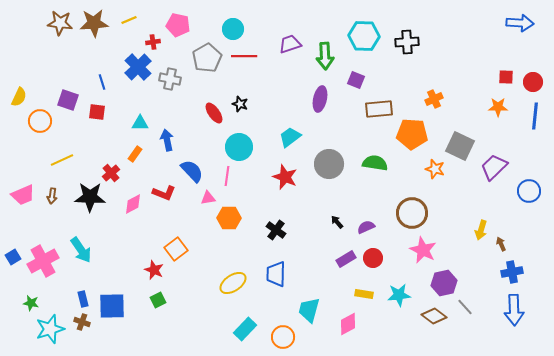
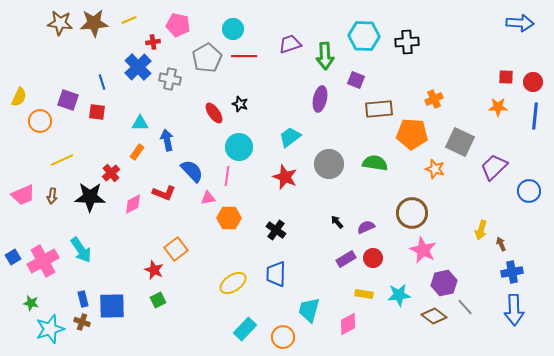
gray square at (460, 146): moved 4 px up
orange rectangle at (135, 154): moved 2 px right, 2 px up
